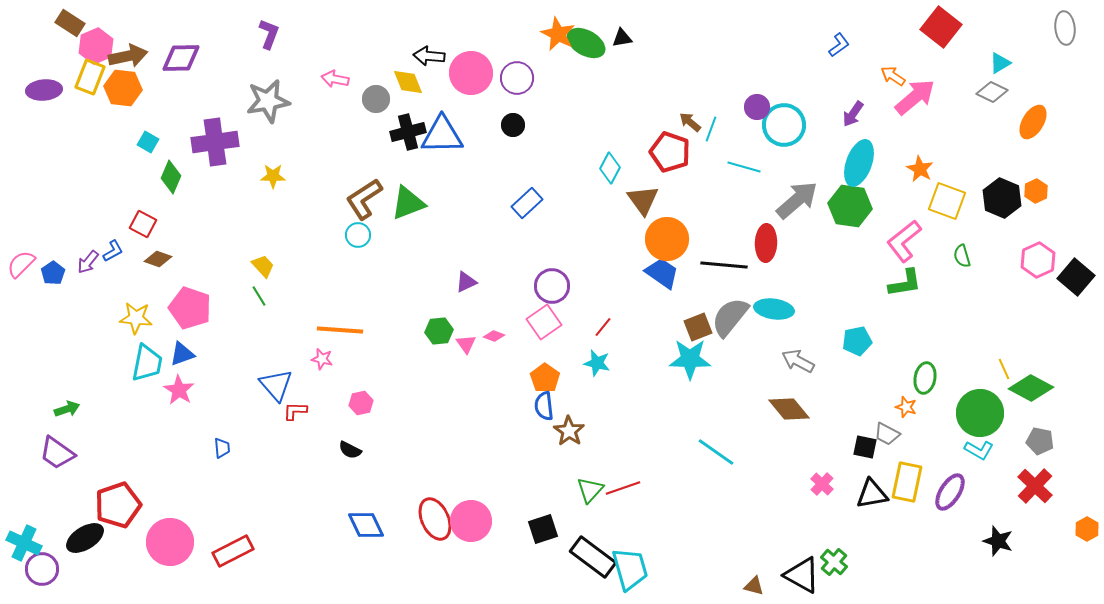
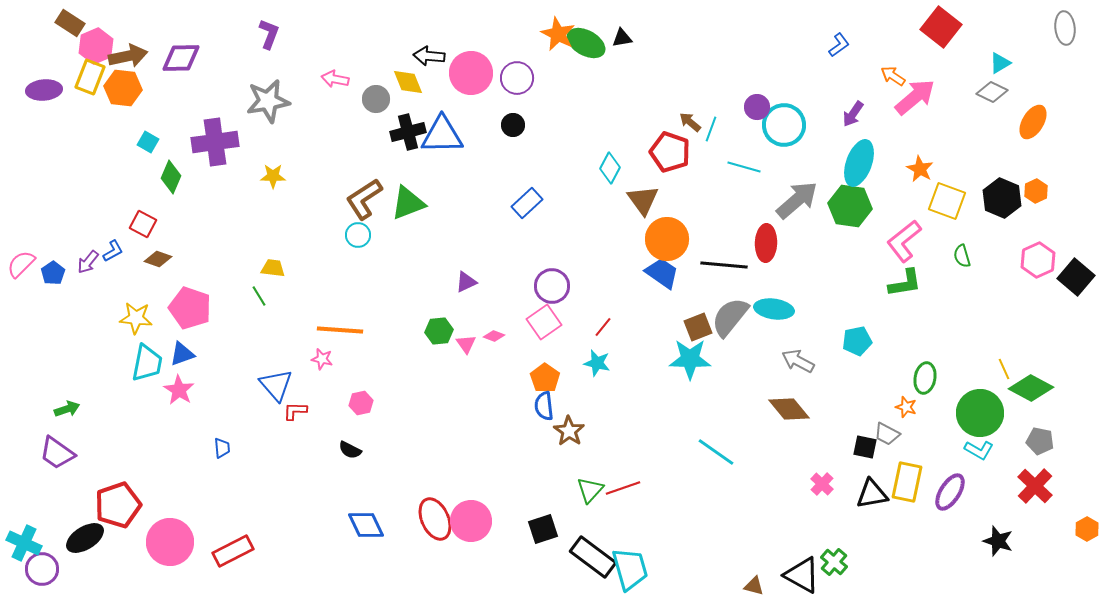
yellow trapezoid at (263, 266): moved 10 px right, 2 px down; rotated 40 degrees counterclockwise
